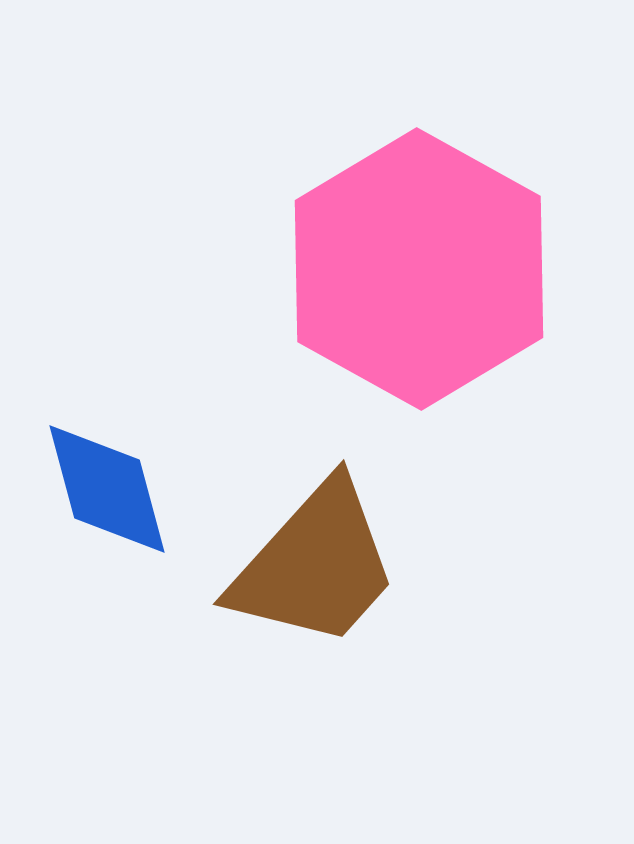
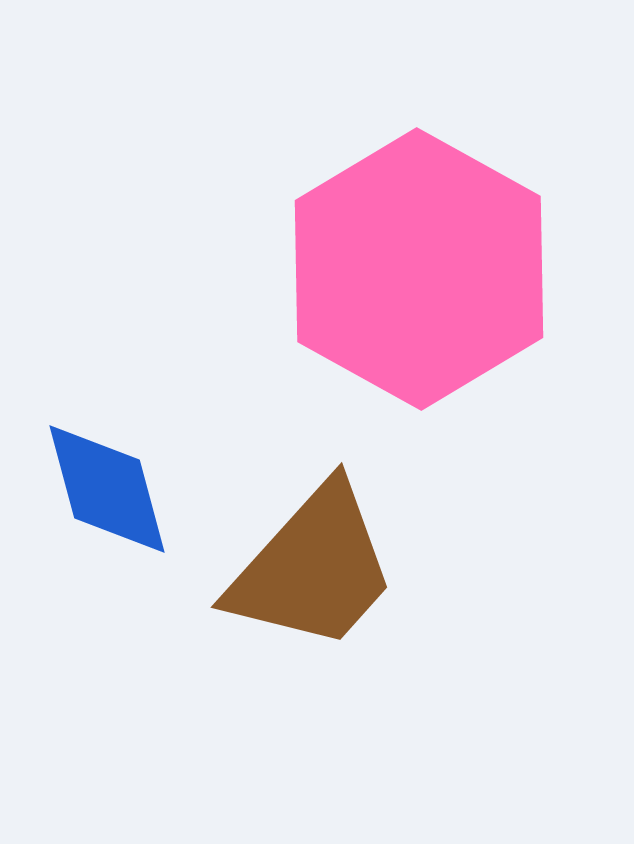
brown trapezoid: moved 2 px left, 3 px down
